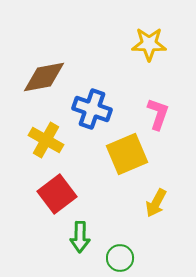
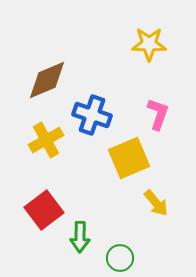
brown diamond: moved 3 px right, 3 px down; rotated 12 degrees counterclockwise
blue cross: moved 6 px down
yellow cross: rotated 32 degrees clockwise
yellow square: moved 2 px right, 4 px down
red square: moved 13 px left, 16 px down
yellow arrow: rotated 68 degrees counterclockwise
